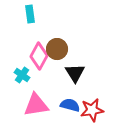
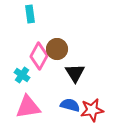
pink triangle: moved 8 px left, 2 px down
